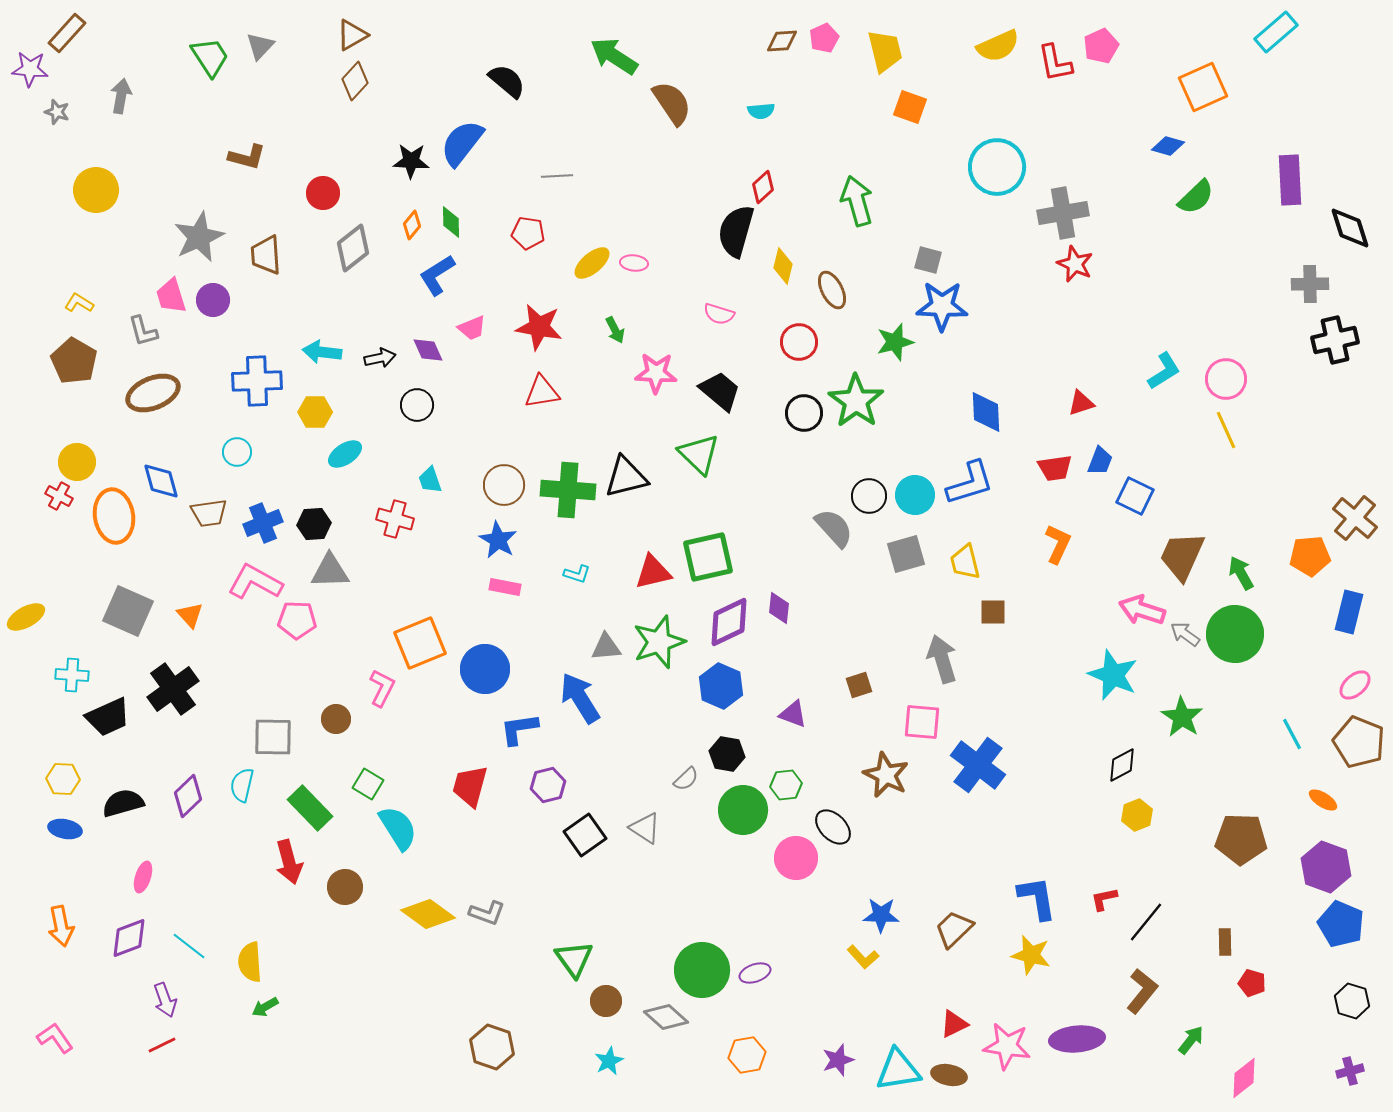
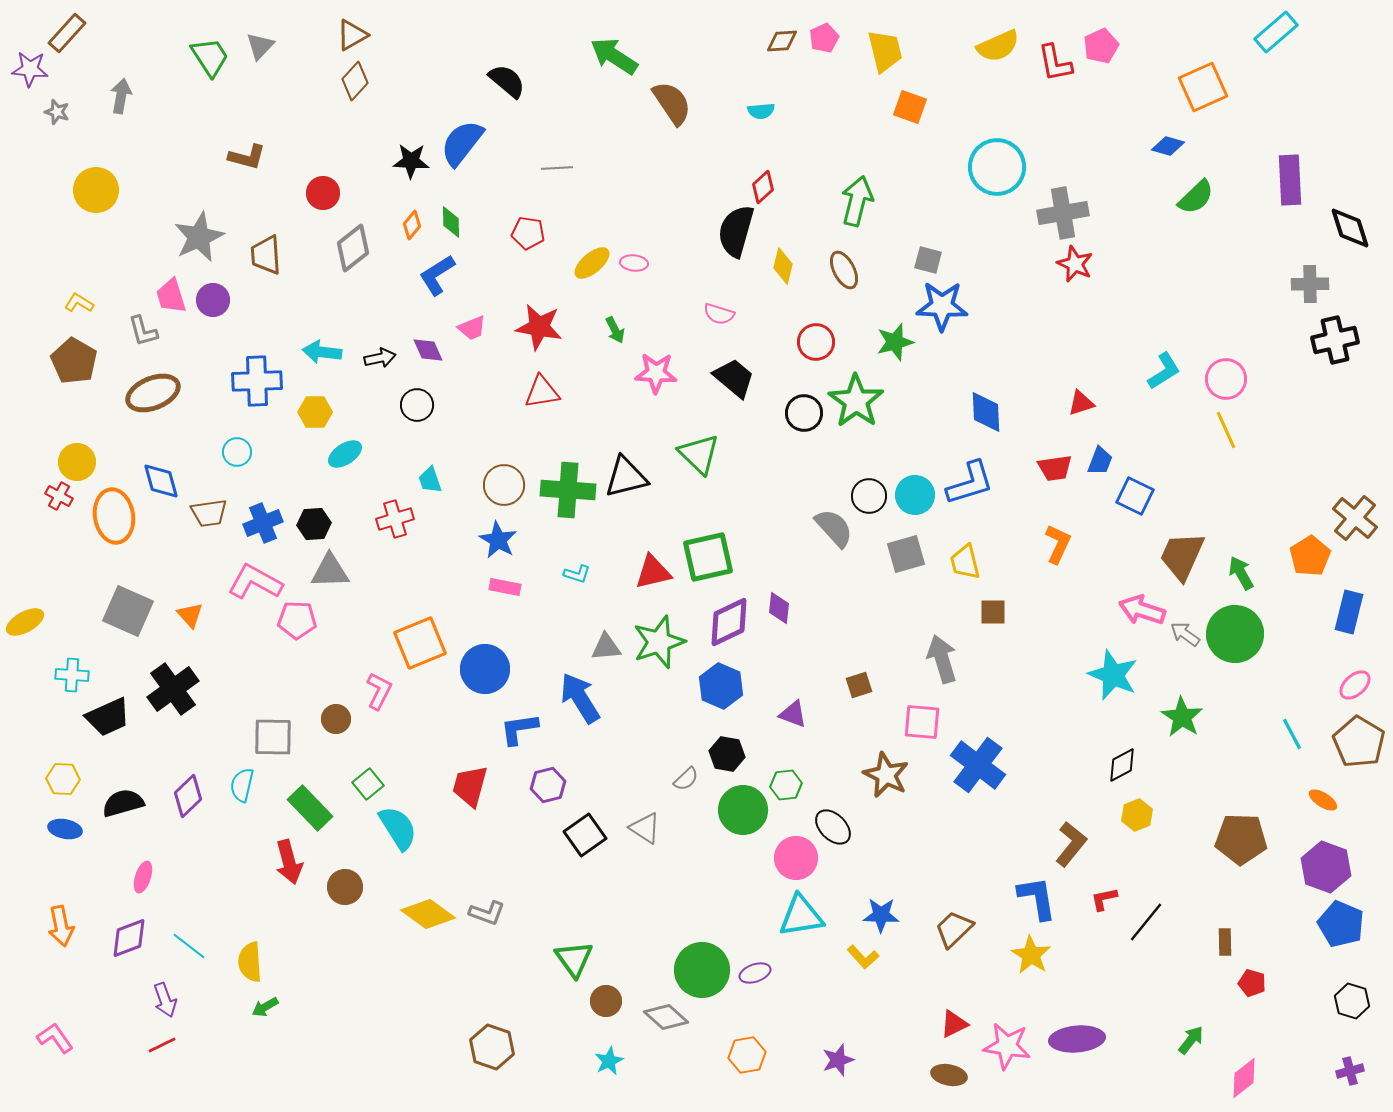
gray line at (557, 176): moved 8 px up
green arrow at (857, 201): rotated 30 degrees clockwise
brown ellipse at (832, 290): moved 12 px right, 20 px up
red circle at (799, 342): moved 17 px right
black trapezoid at (720, 391): moved 14 px right, 13 px up
red cross at (395, 519): rotated 33 degrees counterclockwise
orange pentagon at (1310, 556): rotated 27 degrees counterclockwise
yellow ellipse at (26, 617): moved 1 px left, 5 px down
pink L-shape at (382, 688): moved 3 px left, 3 px down
brown pentagon at (1359, 742): rotated 9 degrees clockwise
green square at (368, 784): rotated 20 degrees clockwise
yellow star at (1031, 955): rotated 18 degrees clockwise
brown L-shape at (1142, 991): moved 71 px left, 147 px up
cyan triangle at (898, 1070): moved 97 px left, 154 px up
